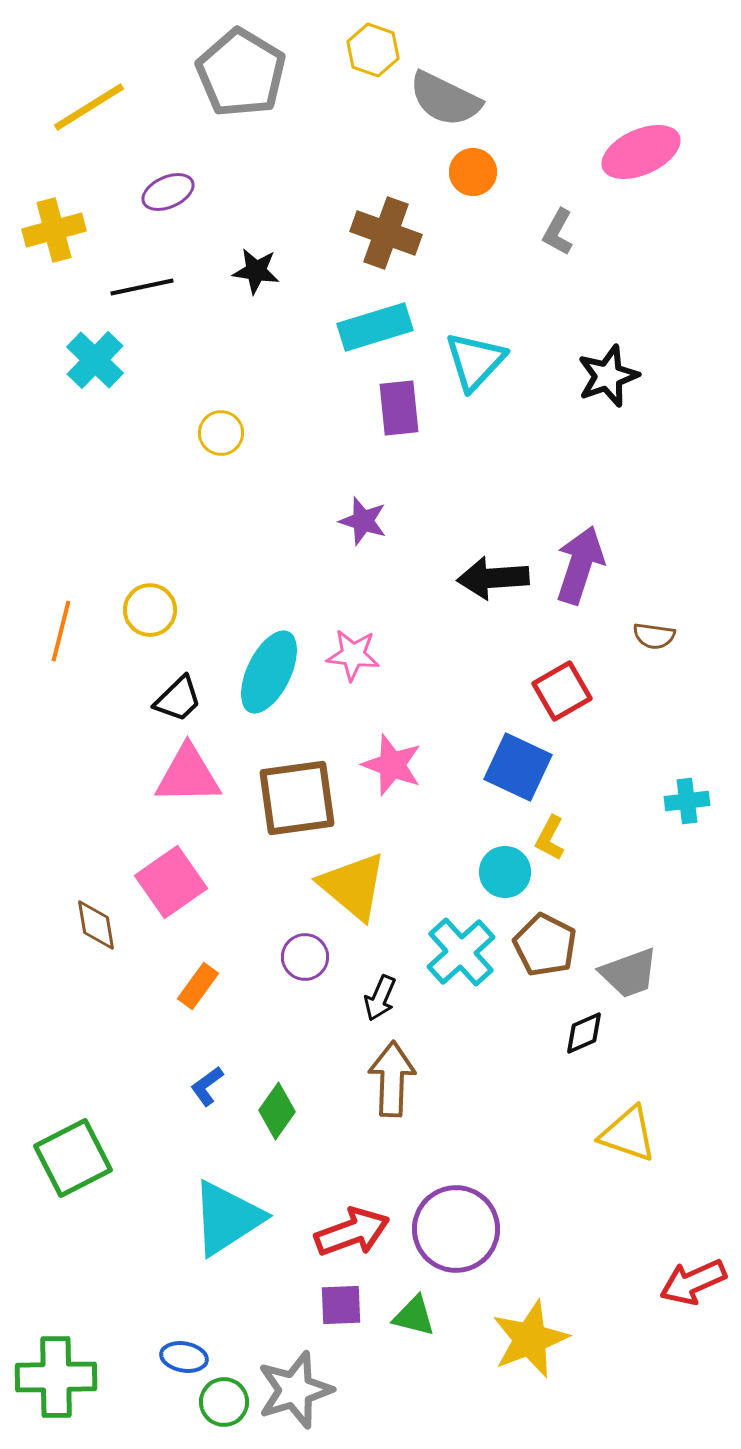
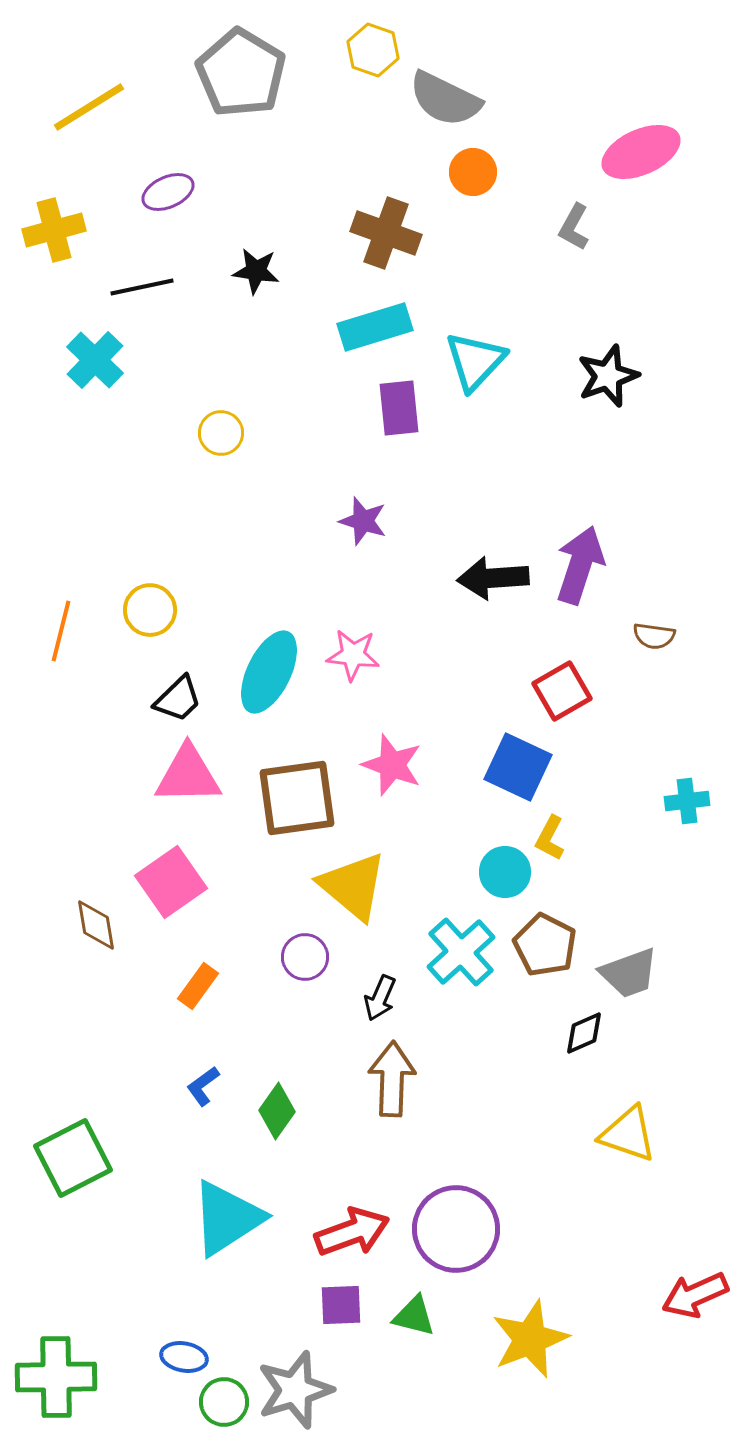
gray L-shape at (558, 232): moved 16 px right, 5 px up
blue L-shape at (207, 1086): moved 4 px left
red arrow at (693, 1282): moved 2 px right, 13 px down
